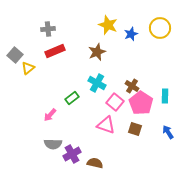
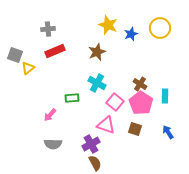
gray square: rotated 21 degrees counterclockwise
brown cross: moved 8 px right, 2 px up
green rectangle: rotated 32 degrees clockwise
purple cross: moved 19 px right, 10 px up
brown semicircle: rotated 49 degrees clockwise
